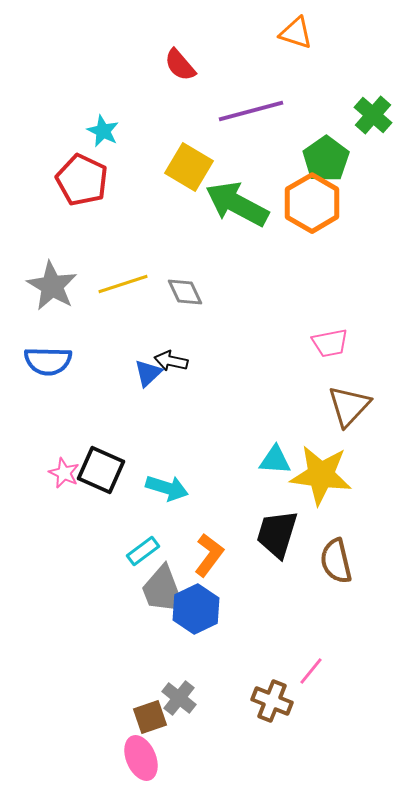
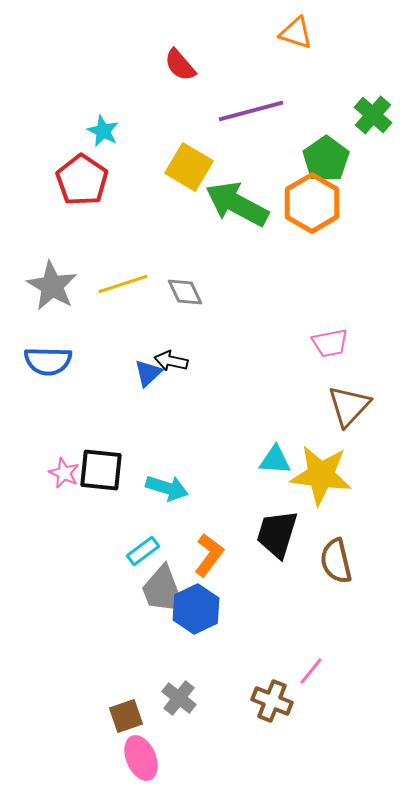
red pentagon: rotated 9 degrees clockwise
black square: rotated 18 degrees counterclockwise
brown square: moved 24 px left, 1 px up
